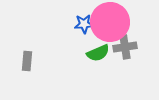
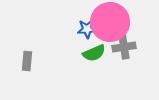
blue star: moved 3 px right, 5 px down
gray cross: moved 1 px left
green semicircle: moved 4 px left
